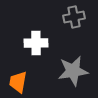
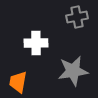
gray cross: moved 3 px right
